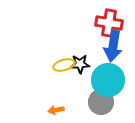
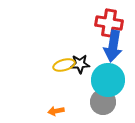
gray circle: moved 2 px right
orange arrow: moved 1 px down
